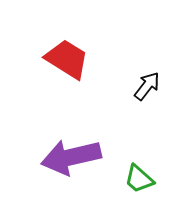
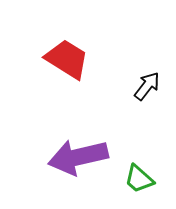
purple arrow: moved 7 px right
